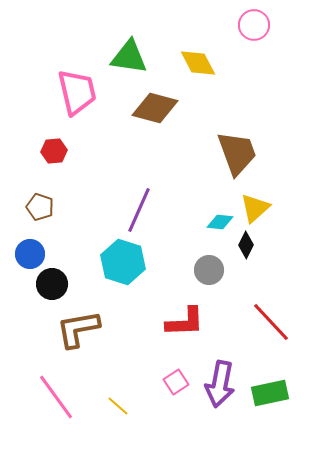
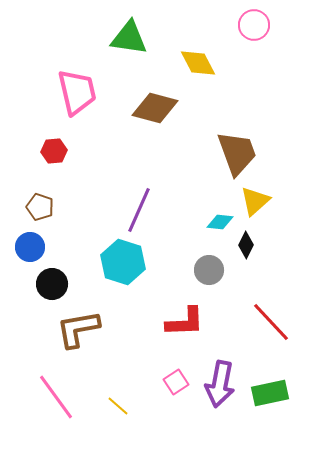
green triangle: moved 19 px up
yellow triangle: moved 7 px up
blue circle: moved 7 px up
